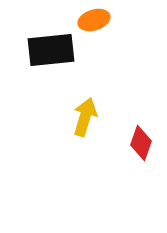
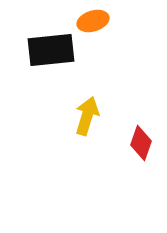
orange ellipse: moved 1 px left, 1 px down
yellow arrow: moved 2 px right, 1 px up
